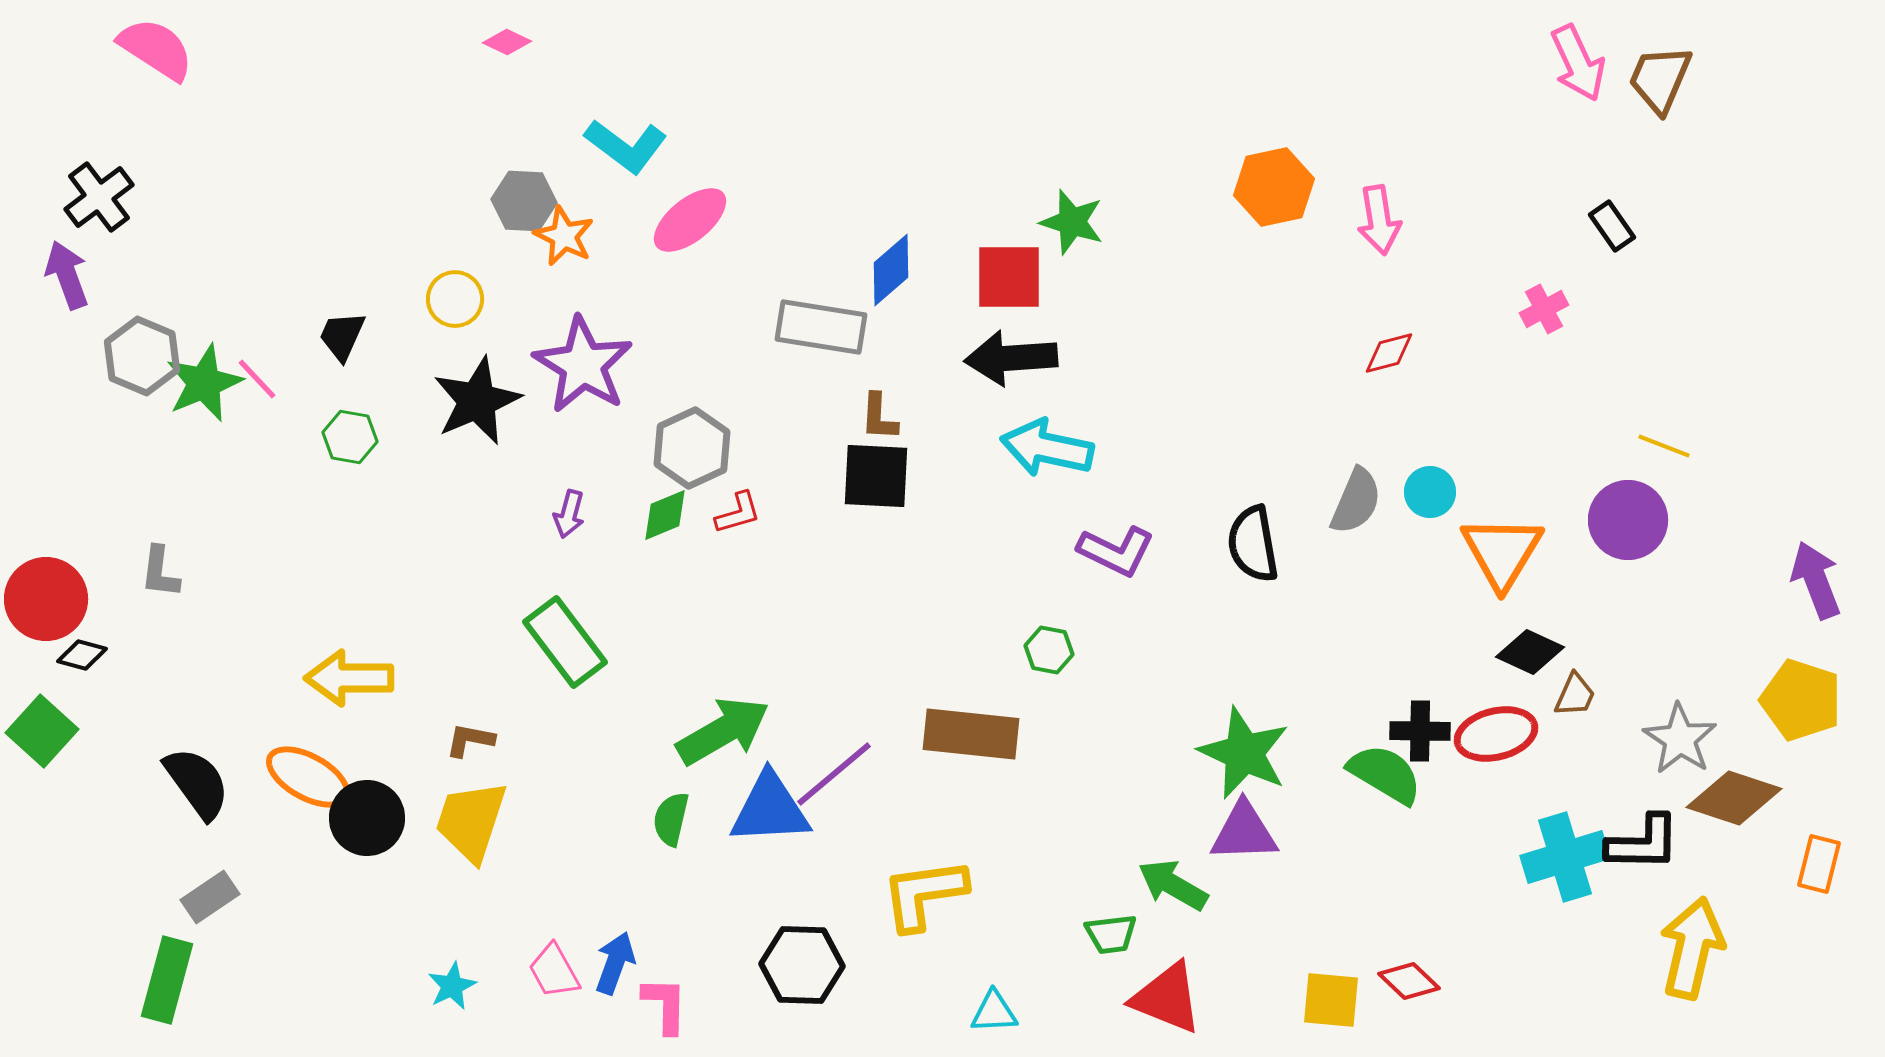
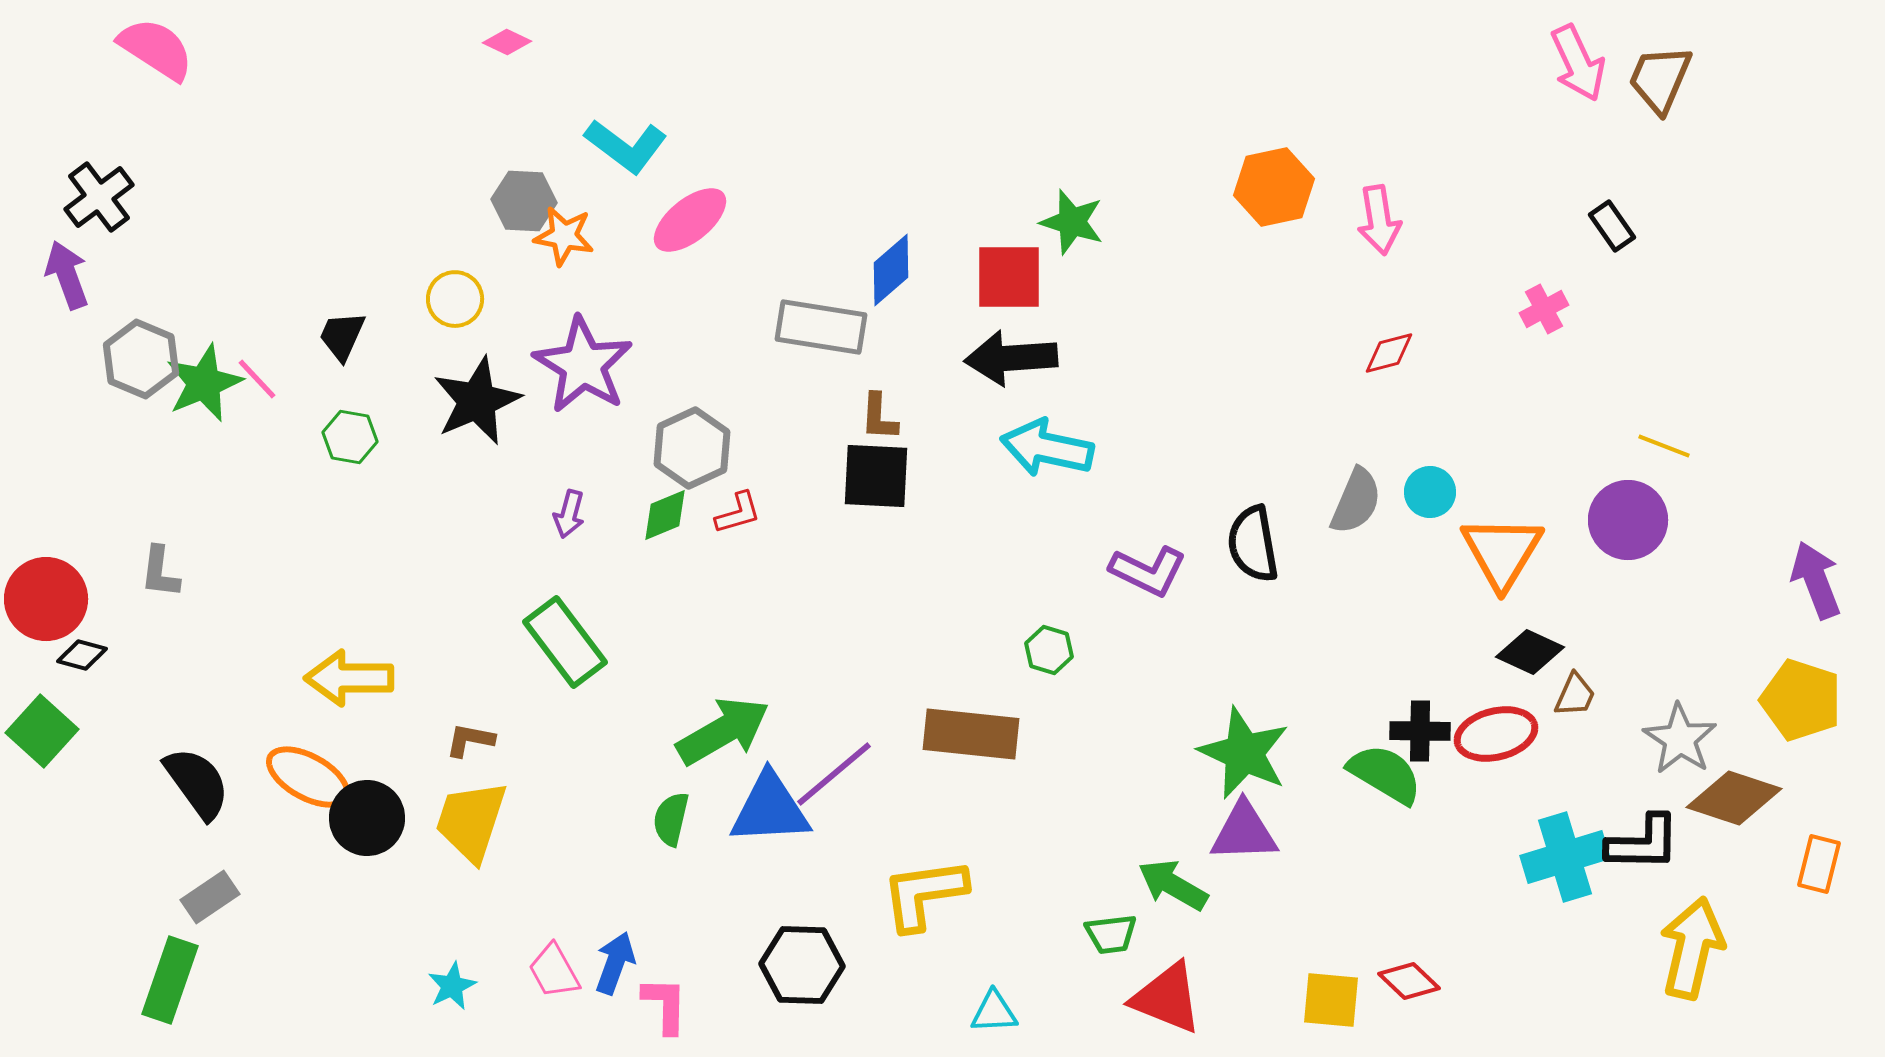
orange star at (564, 236): rotated 16 degrees counterclockwise
gray hexagon at (142, 356): moved 1 px left, 3 px down
purple L-shape at (1116, 551): moved 32 px right, 20 px down
green hexagon at (1049, 650): rotated 6 degrees clockwise
green rectangle at (167, 980): moved 3 px right; rotated 4 degrees clockwise
